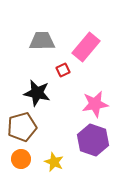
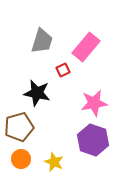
gray trapezoid: rotated 108 degrees clockwise
pink star: moved 1 px left, 1 px up
brown pentagon: moved 3 px left
